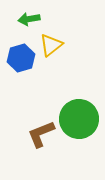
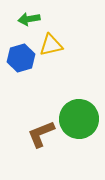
yellow triangle: rotated 25 degrees clockwise
